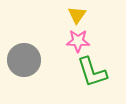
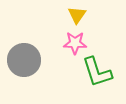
pink star: moved 3 px left, 2 px down
green L-shape: moved 5 px right
